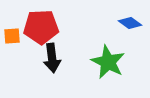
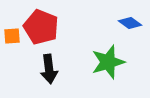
red pentagon: rotated 24 degrees clockwise
black arrow: moved 3 px left, 11 px down
green star: rotated 28 degrees clockwise
